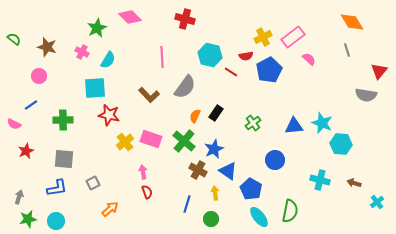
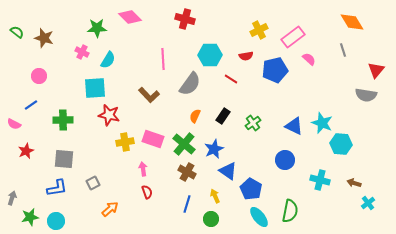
green star at (97, 28): rotated 24 degrees clockwise
yellow cross at (263, 37): moved 4 px left, 7 px up
green semicircle at (14, 39): moved 3 px right, 7 px up
brown star at (47, 47): moved 3 px left, 9 px up
gray line at (347, 50): moved 4 px left
cyan hexagon at (210, 55): rotated 15 degrees counterclockwise
pink line at (162, 57): moved 1 px right, 2 px down
blue pentagon at (269, 70): moved 6 px right; rotated 15 degrees clockwise
red triangle at (379, 71): moved 3 px left, 1 px up
red line at (231, 72): moved 7 px down
gray semicircle at (185, 87): moved 5 px right, 3 px up
black rectangle at (216, 113): moved 7 px right, 3 px down
blue triangle at (294, 126): rotated 30 degrees clockwise
pink rectangle at (151, 139): moved 2 px right
green cross at (184, 141): moved 3 px down
yellow cross at (125, 142): rotated 30 degrees clockwise
blue circle at (275, 160): moved 10 px right
brown cross at (198, 170): moved 11 px left, 2 px down
pink arrow at (143, 172): moved 3 px up
yellow arrow at (215, 193): moved 3 px down; rotated 16 degrees counterclockwise
gray arrow at (19, 197): moved 7 px left, 1 px down
cyan cross at (377, 202): moved 9 px left, 1 px down
green star at (28, 219): moved 2 px right, 2 px up
